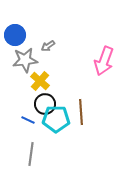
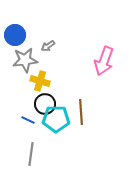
yellow cross: rotated 24 degrees counterclockwise
